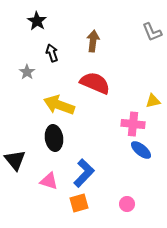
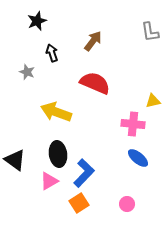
black star: rotated 18 degrees clockwise
gray L-shape: moved 2 px left; rotated 15 degrees clockwise
brown arrow: rotated 30 degrees clockwise
gray star: rotated 14 degrees counterclockwise
yellow arrow: moved 3 px left, 7 px down
black ellipse: moved 4 px right, 16 px down
blue ellipse: moved 3 px left, 8 px down
black triangle: rotated 15 degrees counterclockwise
pink triangle: rotated 48 degrees counterclockwise
orange square: rotated 18 degrees counterclockwise
